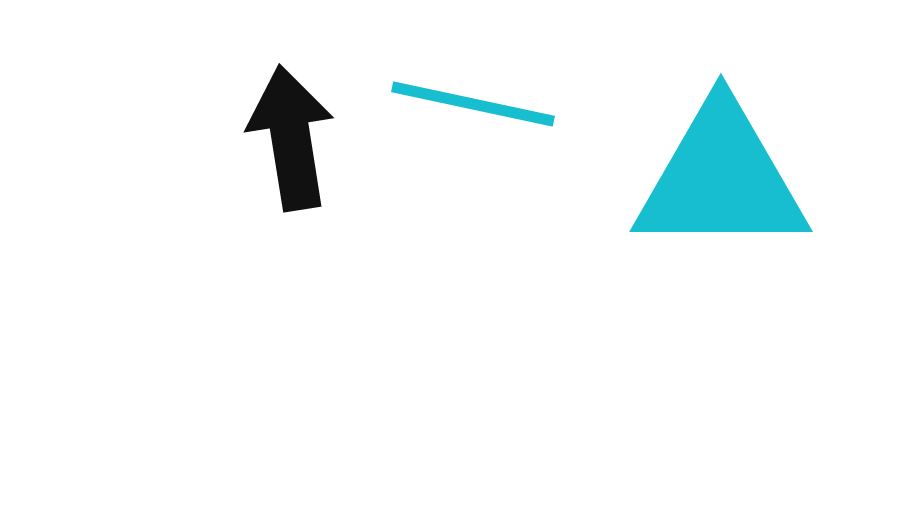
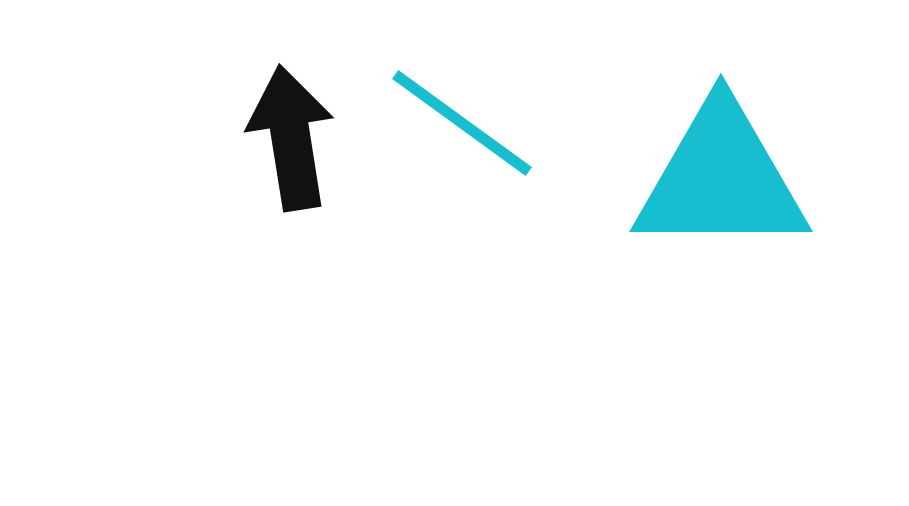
cyan line: moved 11 px left, 19 px down; rotated 24 degrees clockwise
